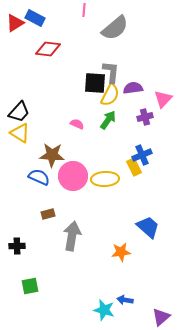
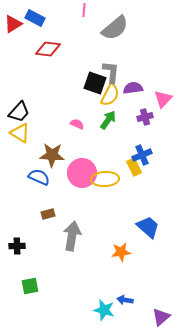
red triangle: moved 2 px left, 1 px down
black square: rotated 15 degrees clockwise
pink circle: moved 9 px right, 3 px up
